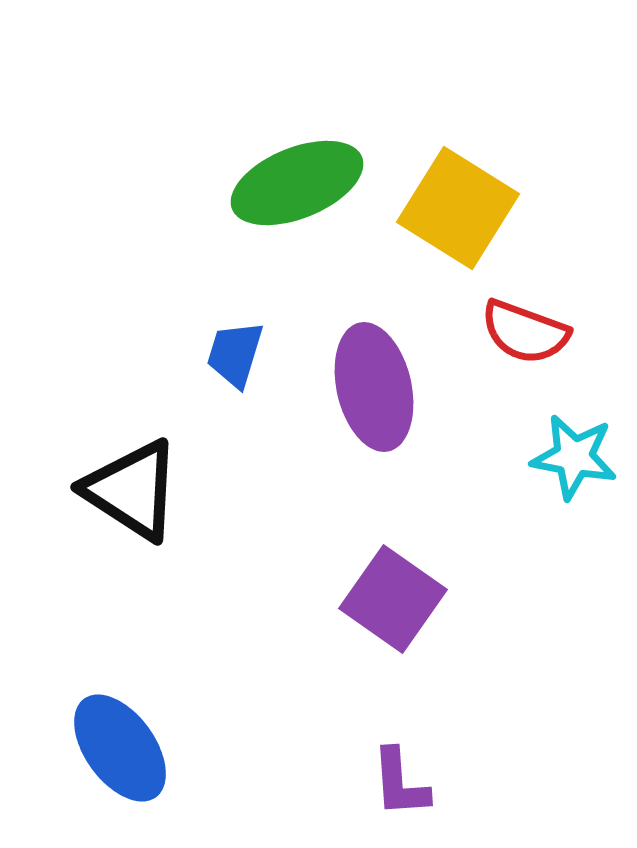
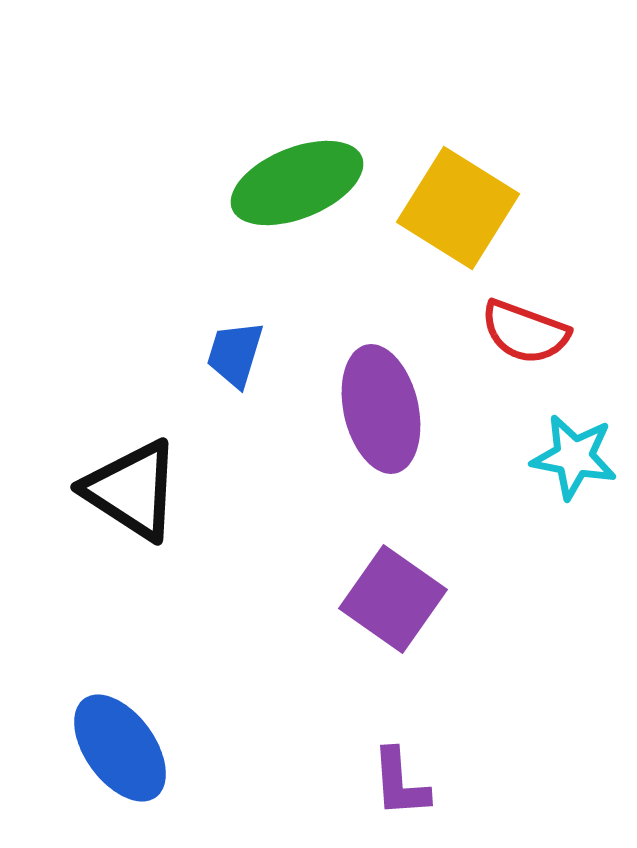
purple ellipse: moved 7 px right, 22 px down
